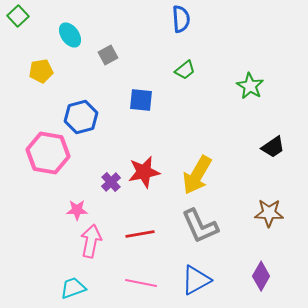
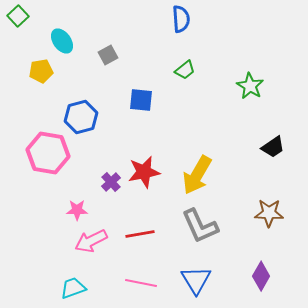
cyan ellipse: moved 8 px left, 6 px down
pink arrow: rotated 128 degrees counterclockwise
blue triangle: rotated 32 degrees counterclockwise
